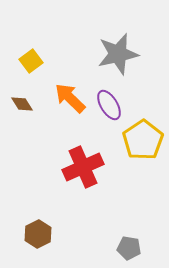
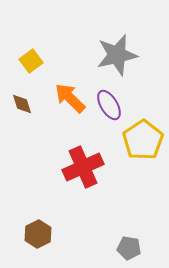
gray star: moved 1 px left, 1 px down
brown diamond: rotated 15 degrees clockwise
